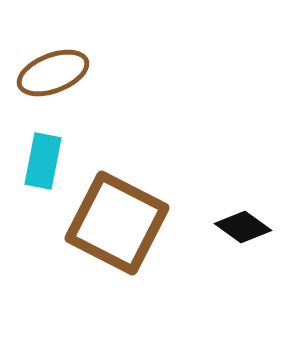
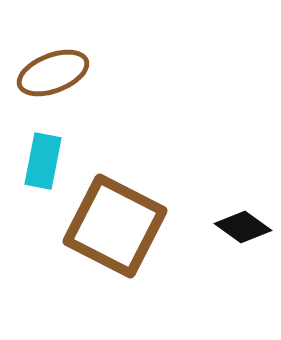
brown square: moved 2 px left, 3 px down
